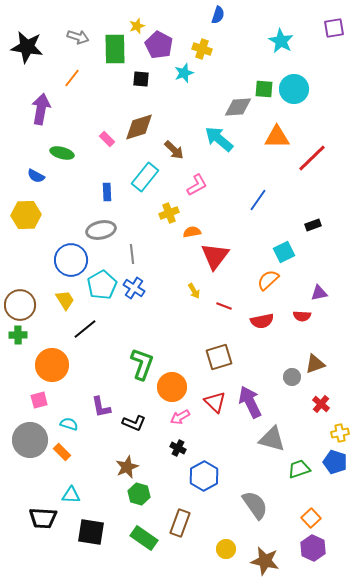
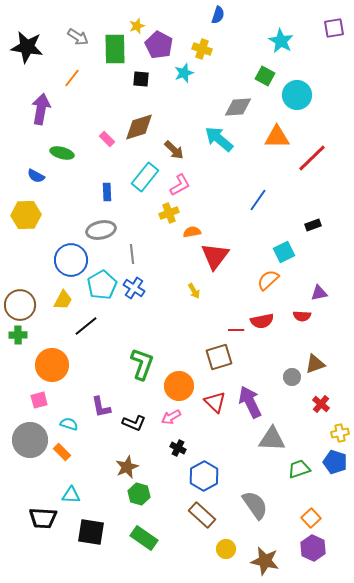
gray arrow at (78, 37): rotated 15 degrees clockwise
green square at (264, 89): moved 1 px right, 13 px up; rotated 24 degrees clockwise
cyan circle at (294, 89): moved 3 px right, 6 px down
pink L-shape at (197, 185): moved 17 px left
yellow trapezoid at (65, 300): moved 2 px left; rotated 60 degrees clockwise
red line at (224, 306): moved 12 px right, 24 px down; rotated 21 degrees counterclockwise
black line at (85, 329): moved 1 px right, 3 px up
orange circle at (172, 387): moved 7 px right, 1 px up
pink arrow at (180, 417): moved 9 px left
gray triangle at (272, 439): rotated 12 degrees counterclockwise
brown rectangle at (180, 523): moved 22 px right, 8 px up; rotated 68 degrees counterclockwise
